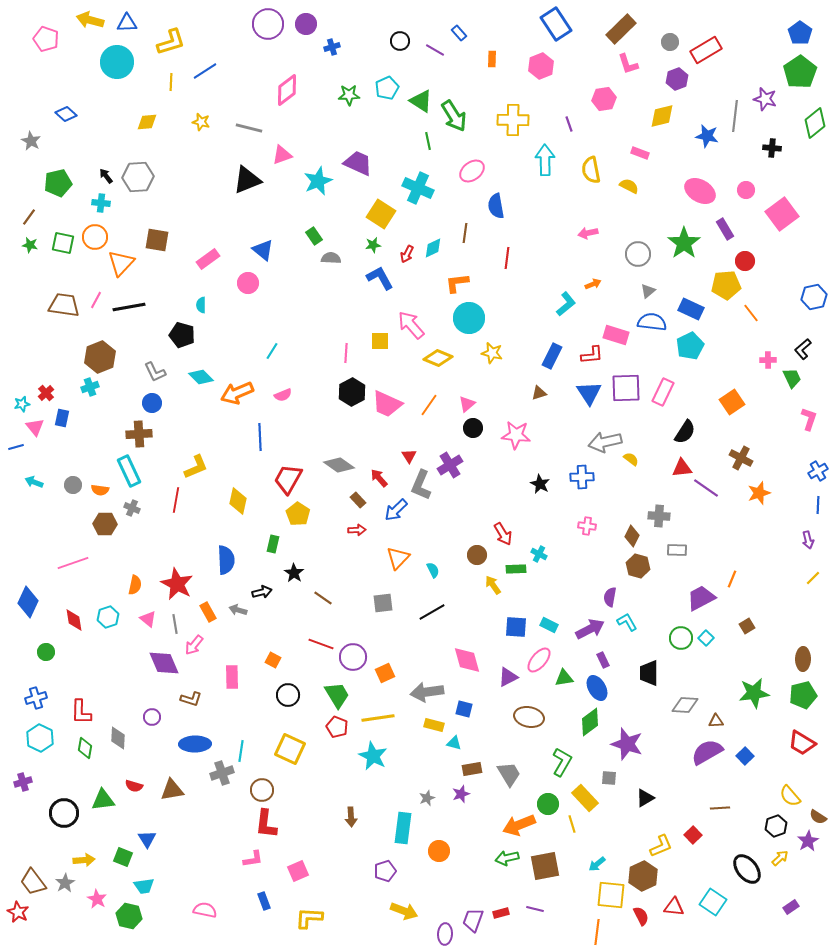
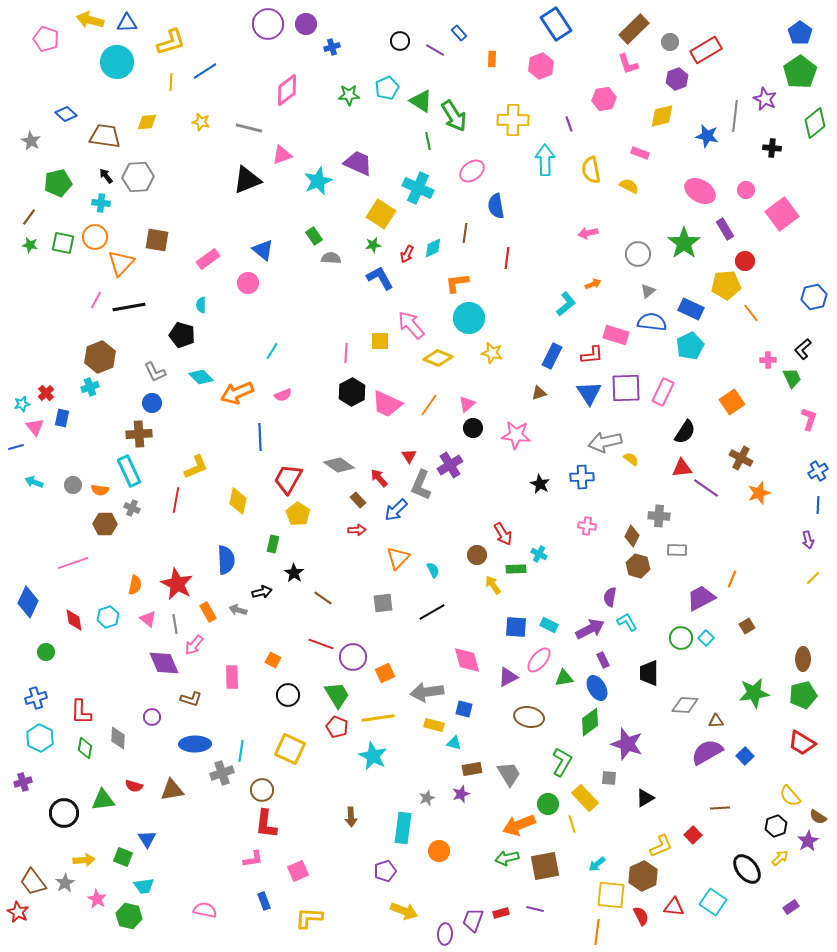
brown rectangle at (621, 29): moved 13 px right
purple star at (765, 99): rotated 10 degrees clockwise
brown trapezoid at (64, 305): moved 41 px right, 169 px up
